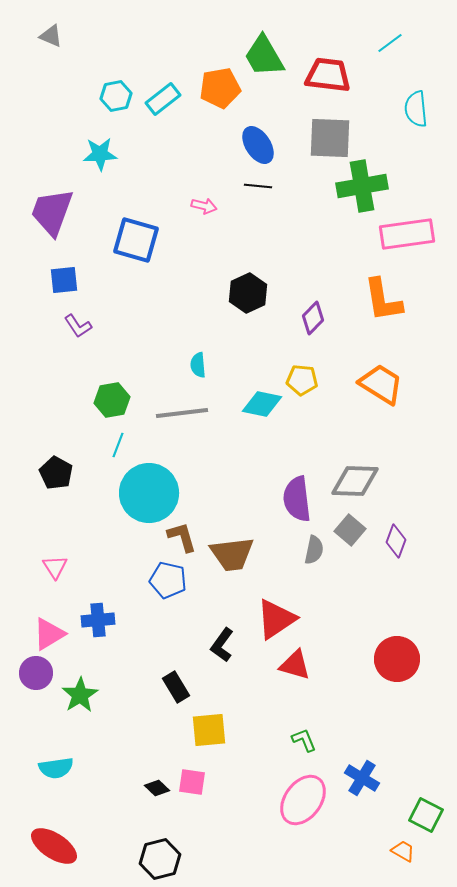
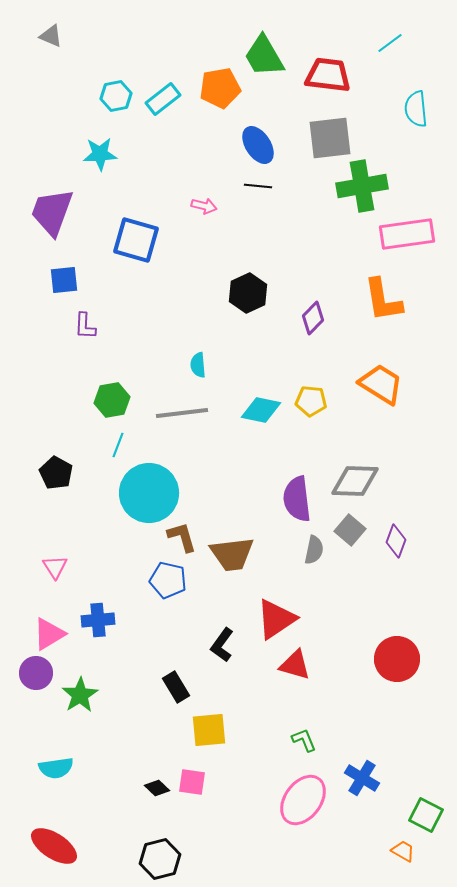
gray square at (330, 138): rotated 9 degrees counterclockwise
purple L-shape at (78, 326): moved 7 px right; rotated 36 degrees clockwise
yellow pentagon at (302, 380): moved 9 px right, 21 px down
cyan diamond at (262, 404): moved 1 px left, 6 px down
